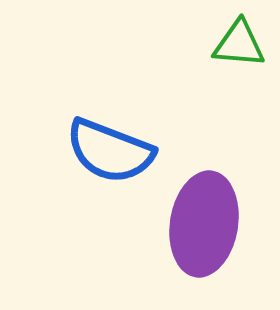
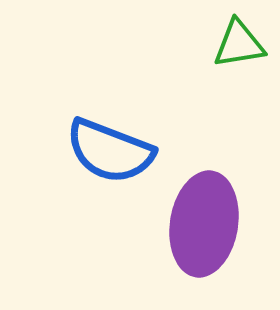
green triangle: rotated 14 degrees counterclockwise
